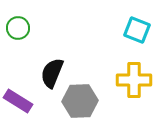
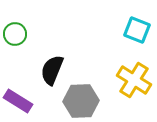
green circle: moved 3 px left, 6 px down
black semicircle: moved 3 px up
yellow cross: rotated 32 degrees clockwise
gray hexagon: moved 1 px right
